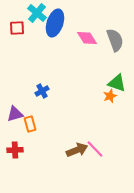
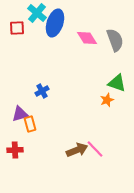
orange star: moved 3 px left, 4 px down
purple triangle: moved 5 px right
